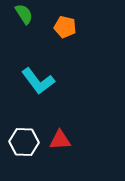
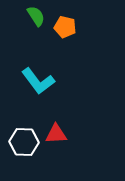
green semicircle: moved 12 px right, 2 px down
red triangle: moved 4 px left, 6 px up
